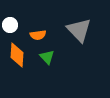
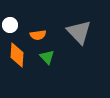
gray triangle: moved 2 px down
